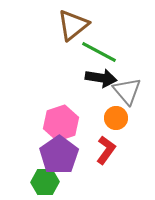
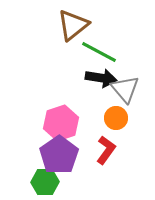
gray triangle: moved 2 px left, 2 px up
